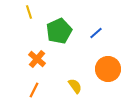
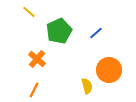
yellow line: rotated 32 degrees counterclockwise
orange circle: moved 1 px right, 1 px down
yellow semicircle: moved 12 px right; rotated 21 degrees clockwise
